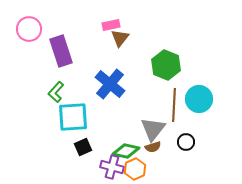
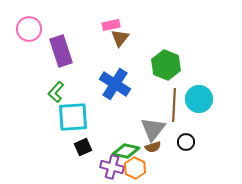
blue cross: moved 5 px right; rotated 8 degrees counterclockwise
orange hexagon: moved 1 px up; rotated 10 degrees counterclockwise
